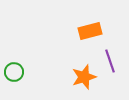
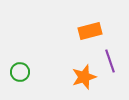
green circle: moved 6 px right
